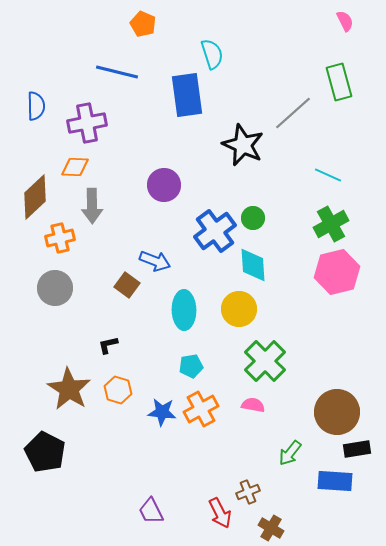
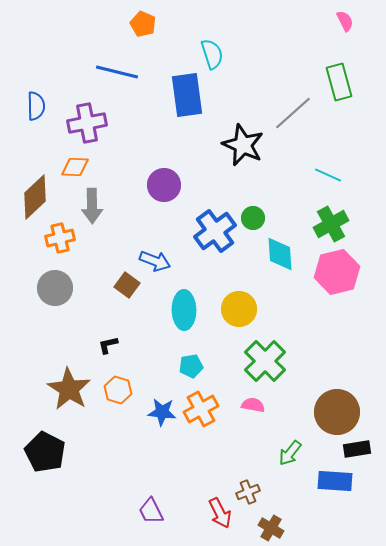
cyan diamond at (253, 265): moved 27 px right, 11 px up
